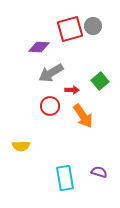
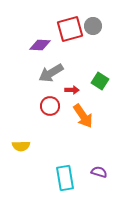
purple diamond: moved 1 px right, 2 px up
green square: rotated 18 degrees counterclockwise
